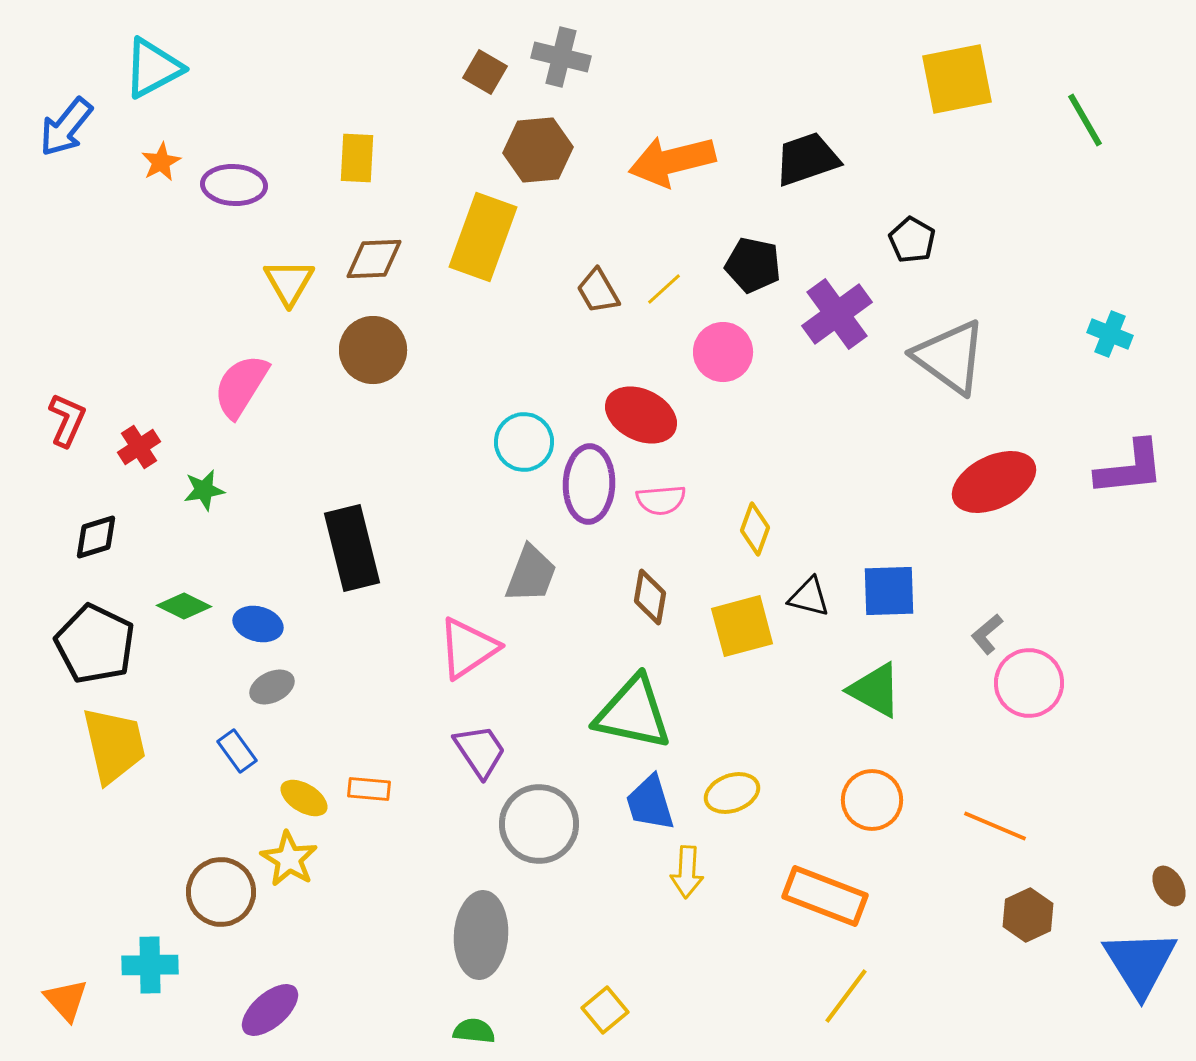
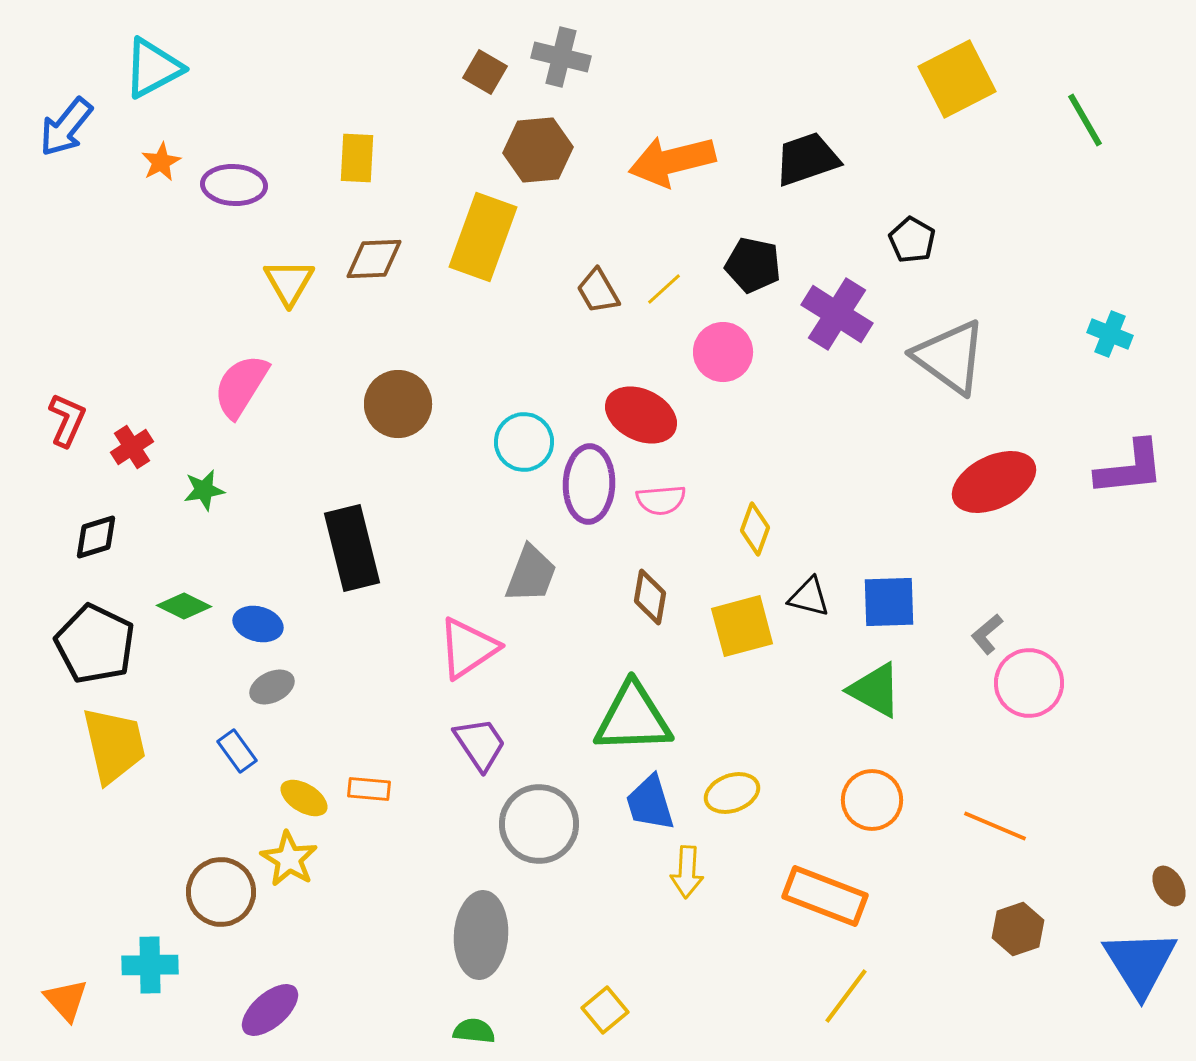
yellow square at (957, 79): rotated 16 degrees counterclockwise
purple cross at (837, 314): rotated 22 degrees counterclockwise
brown circle at (373, 350): moved 25 px right, 54 px down
red cross at (139, 447): moved 7 px left
blue square at (889, 591): moved 11 px down
green triangle at (633, 713): moved 5 px down; rotated 14 degrees counterclockwise
purple trapezoid at (480, 751): moved 7 px up
brown hexagon at (1028, 915): moved 10 px left, 14 px down; rotated 6 degrees clockwise
